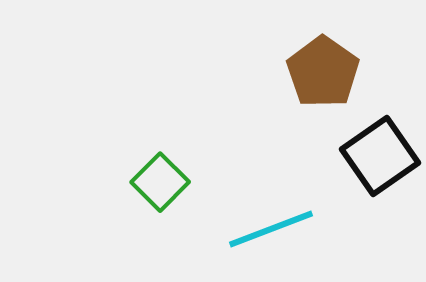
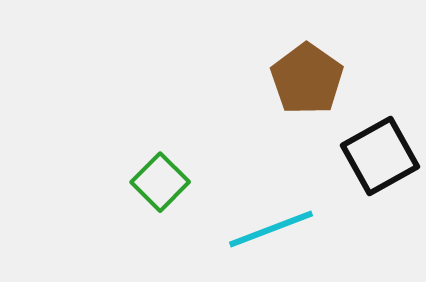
brown pentagon: moved 16 px left, 7 px down
black square: rotated 6 degrees clockwise
